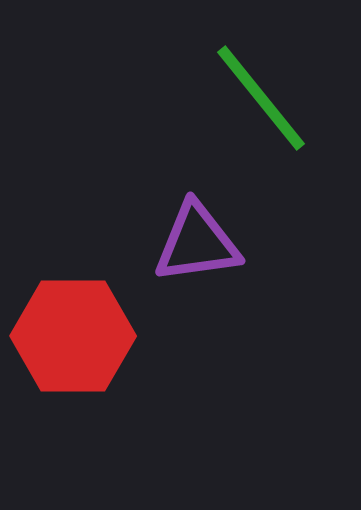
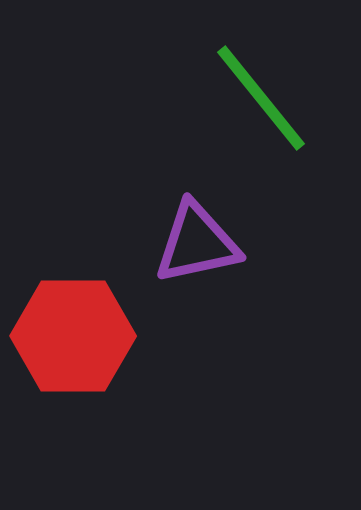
purple triangle: rotated 4 degrees counterclockwise
